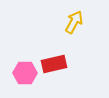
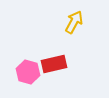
pink hexagon: moved 3 px right, 1 px up; rotated 15 degrees clockwise
